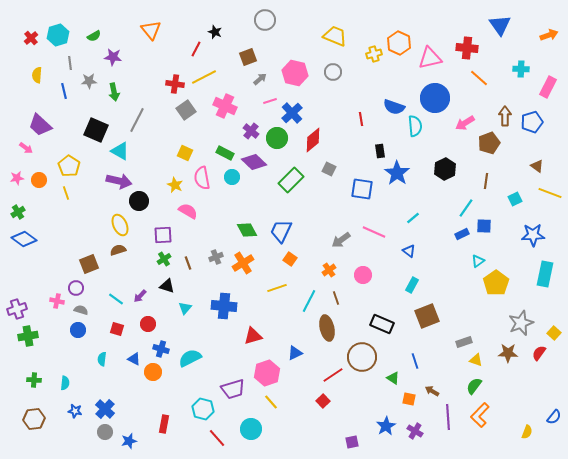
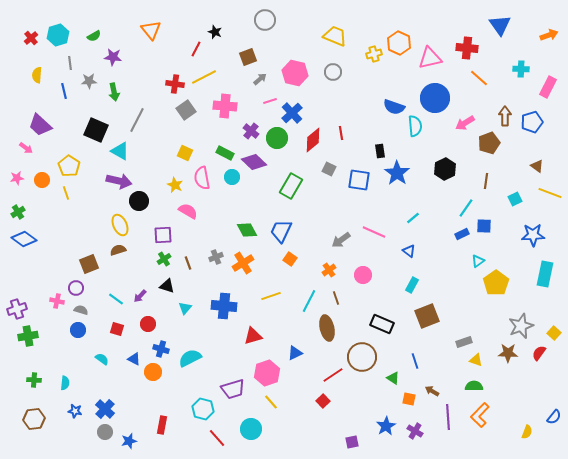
pink cross at (225, 106): rotated 20 degrees counterclockwise
red line at (361, 119): moved 20 px left, 14 px down
orange circle at (39, 180): moved 3 px right
green rectangle at (291, 180): moved 6 px down; rotated 15 degrees counterclockwise
blue square at (362, 189): moved 3 px left, 9 px up
yellow line at (277, 288): moved 6 px left, 8 px down
gray star at (521, 323): moved 3 px down
cyan semicircle at (102, 359): rotated 120 degrees clockwise
green semicircle at (474, 386): rotated 54 degrees clockwise
red rectangle at (164, 424): moved 2 px left, 1 px down
